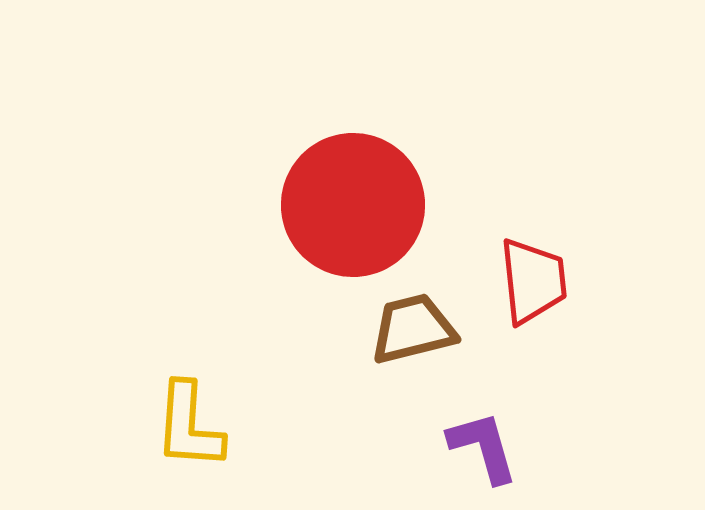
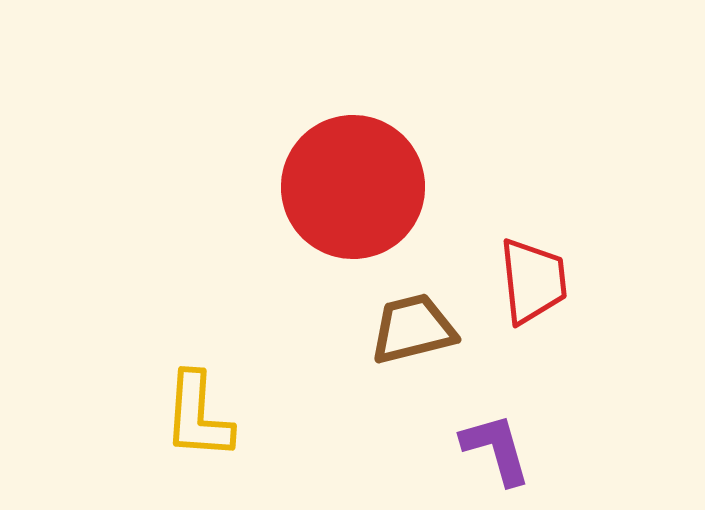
red circle: moved 18 px up
yellow L-shape: moved 9 px right, 10 px up
purple L-shape: moved 13 px right, 2 px down
